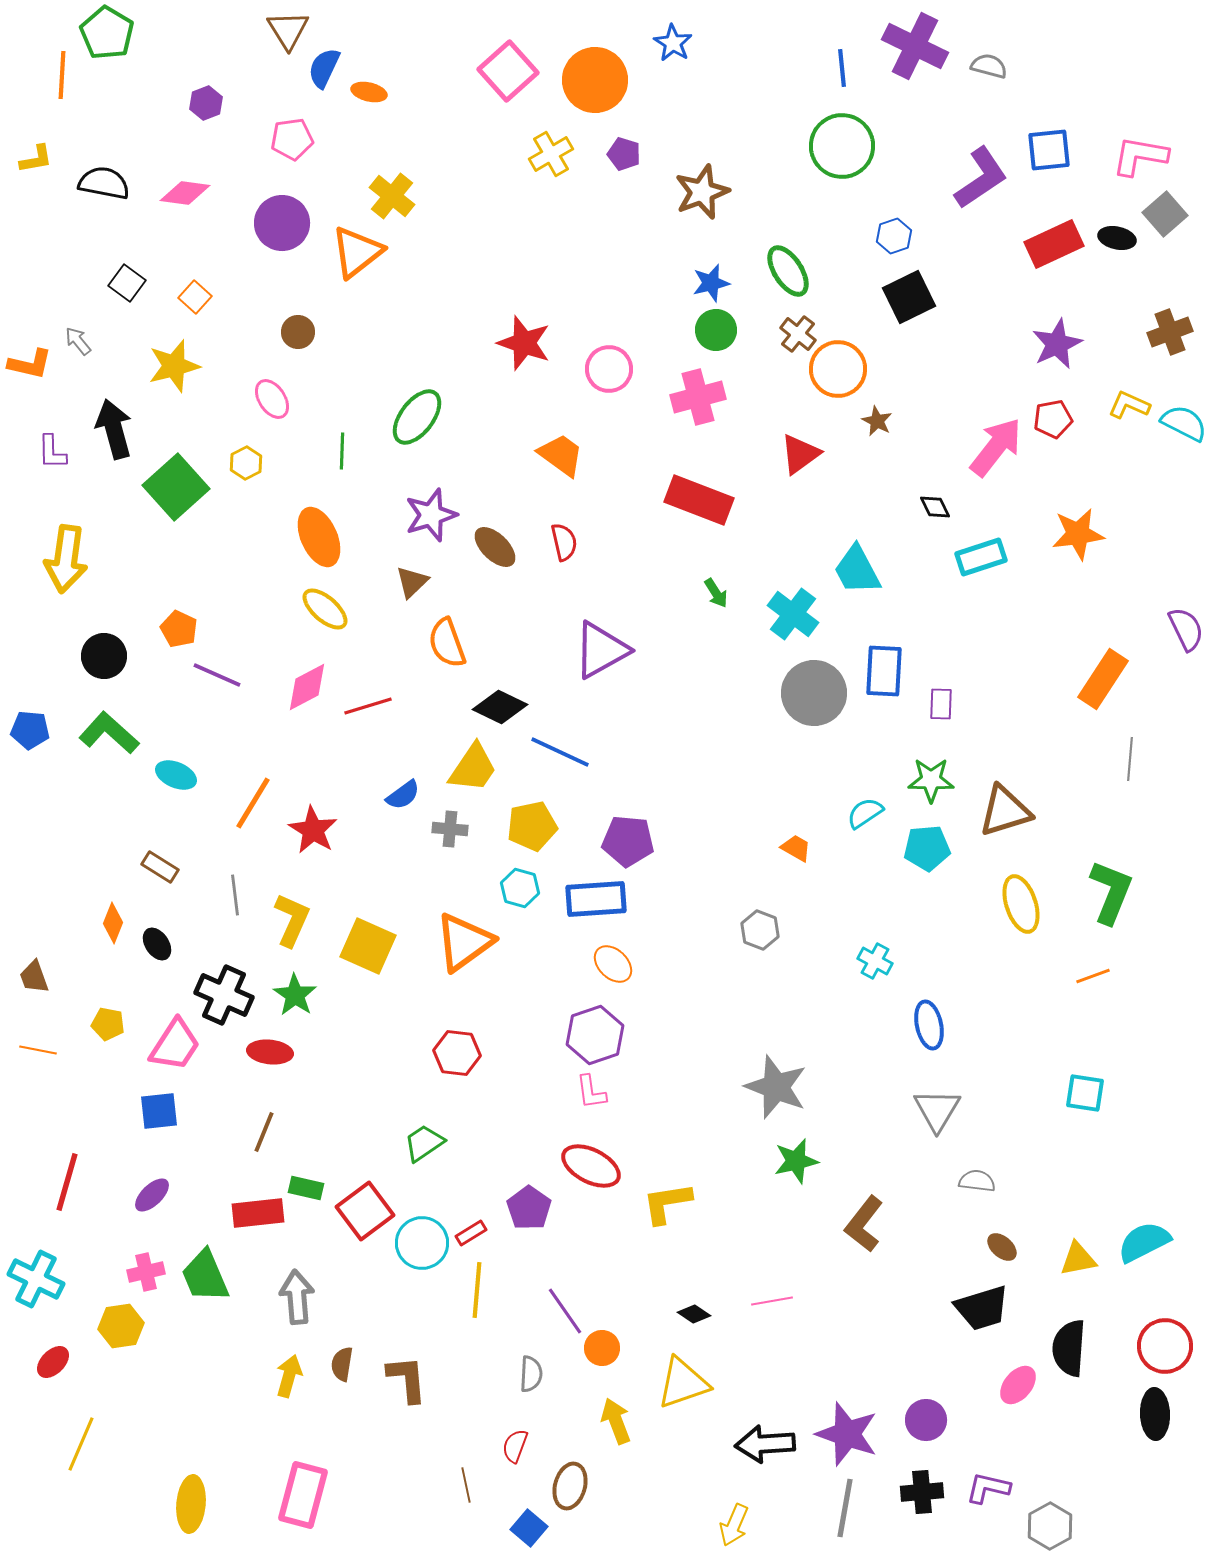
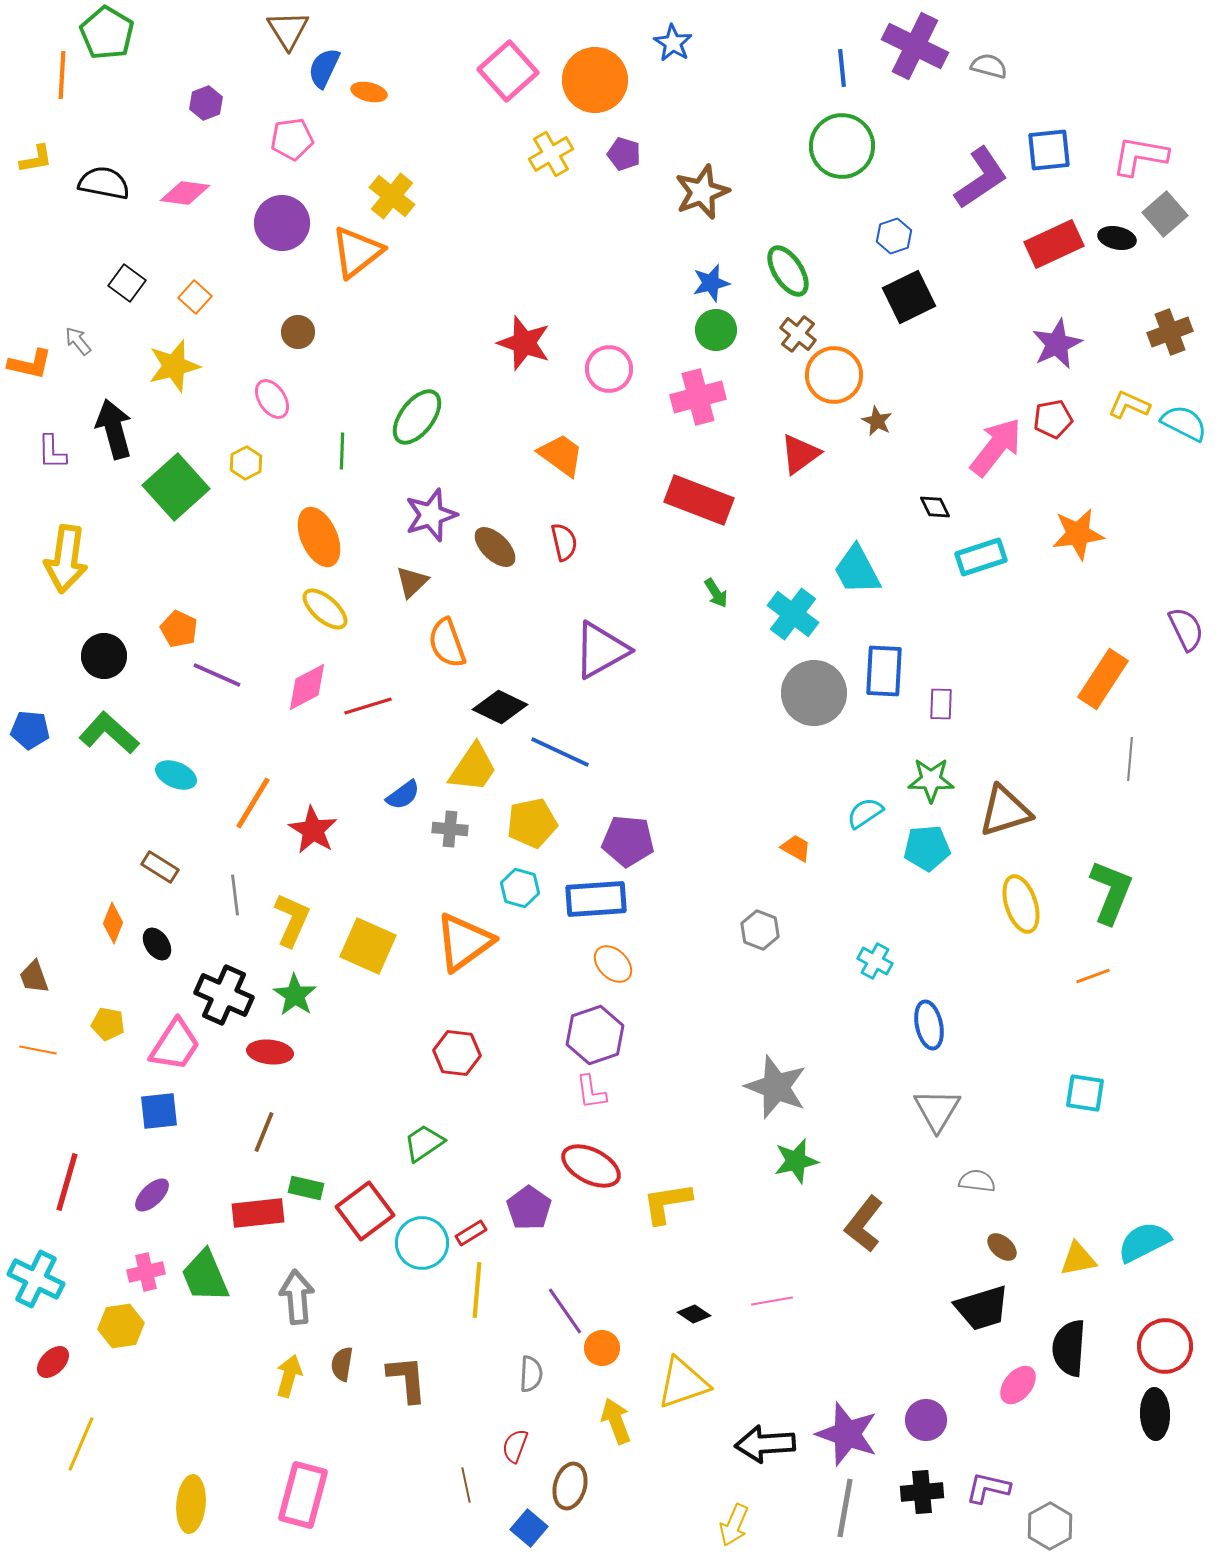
orange circle at (838, 369): moved 4 px left, 6 px down
yellow pentagon at (532, 826): moved 3 px up
